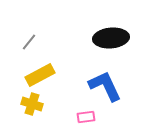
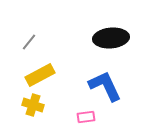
yellow cross: moved 1 px right, 1 px down
